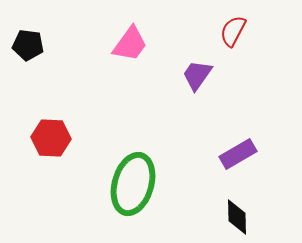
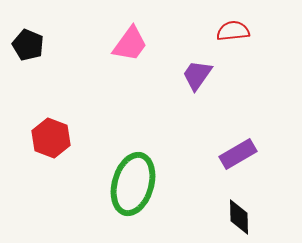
red semicircle: rotated 56 degrees clockwise
black pentagon: rotated 16 degrees clockwise
red hexagon: rotated 18 degrees clockwise
black diamond: moved 2 px right
